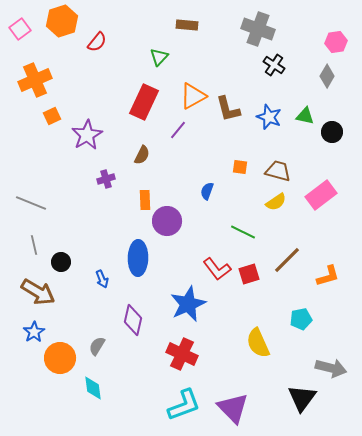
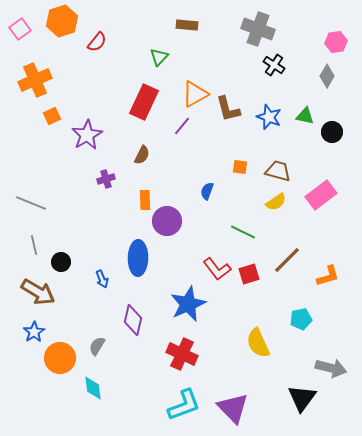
orange triangle at (193, 96): moved 2 px right, 2 px up
purple line at (178, 130): moved 4 px right, 4 px up
